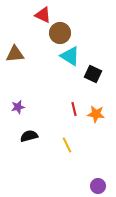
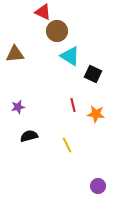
red triangle: moved 3 px up
brown circle: moved 3 px left, 2 px up
red line: moved 1 px left, 4 px up
